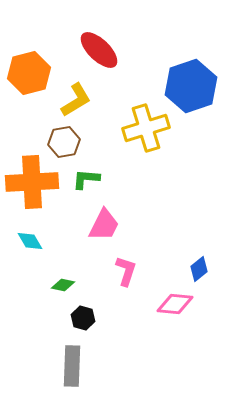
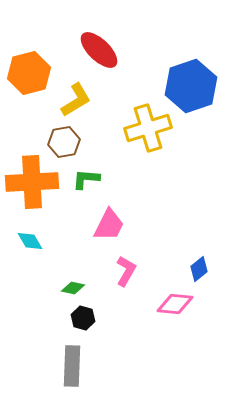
yellow cross: moved 2 px right
pink trapezoid: moved 5 px right
pink L-shape: rotated 12 degrees clockwise
green diamond: moved 10 px right, 3 px down
